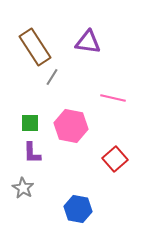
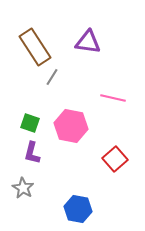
green square: rotated 18 degrees clockwise
purple L-shape: rotated 15 degrees clockwise
